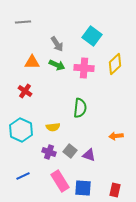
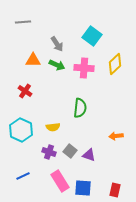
orange triangle: moved 1 px right, 2 px up
